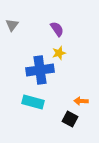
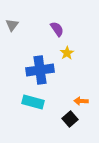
yellow star: moved 8 px right; rotated 16 degrees counterclockwise
black square: rotated 21 degrees clockwise
